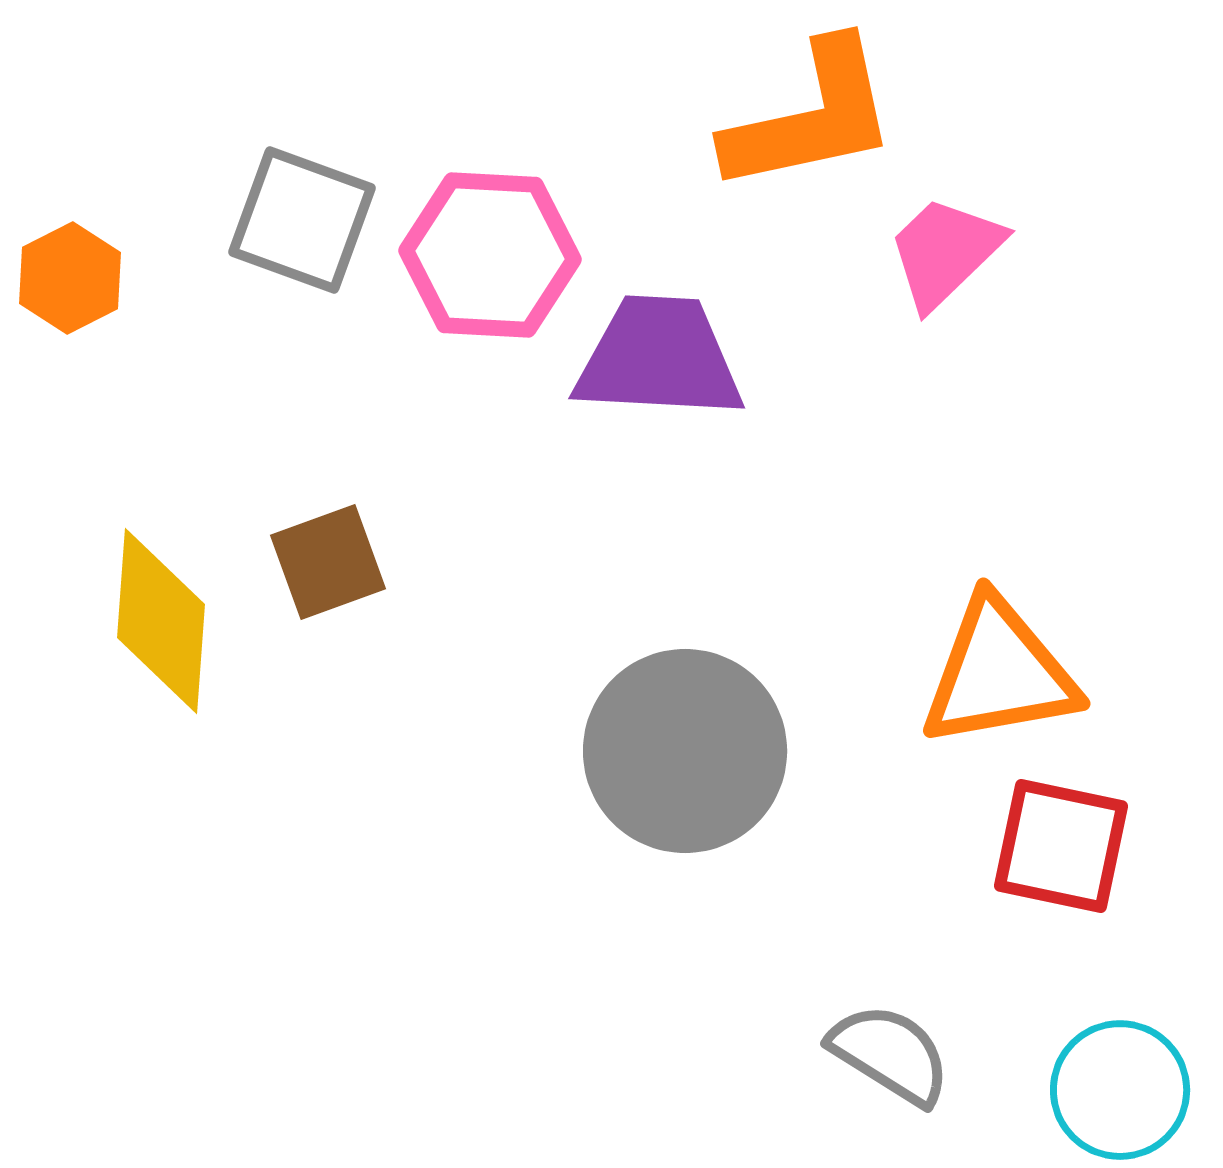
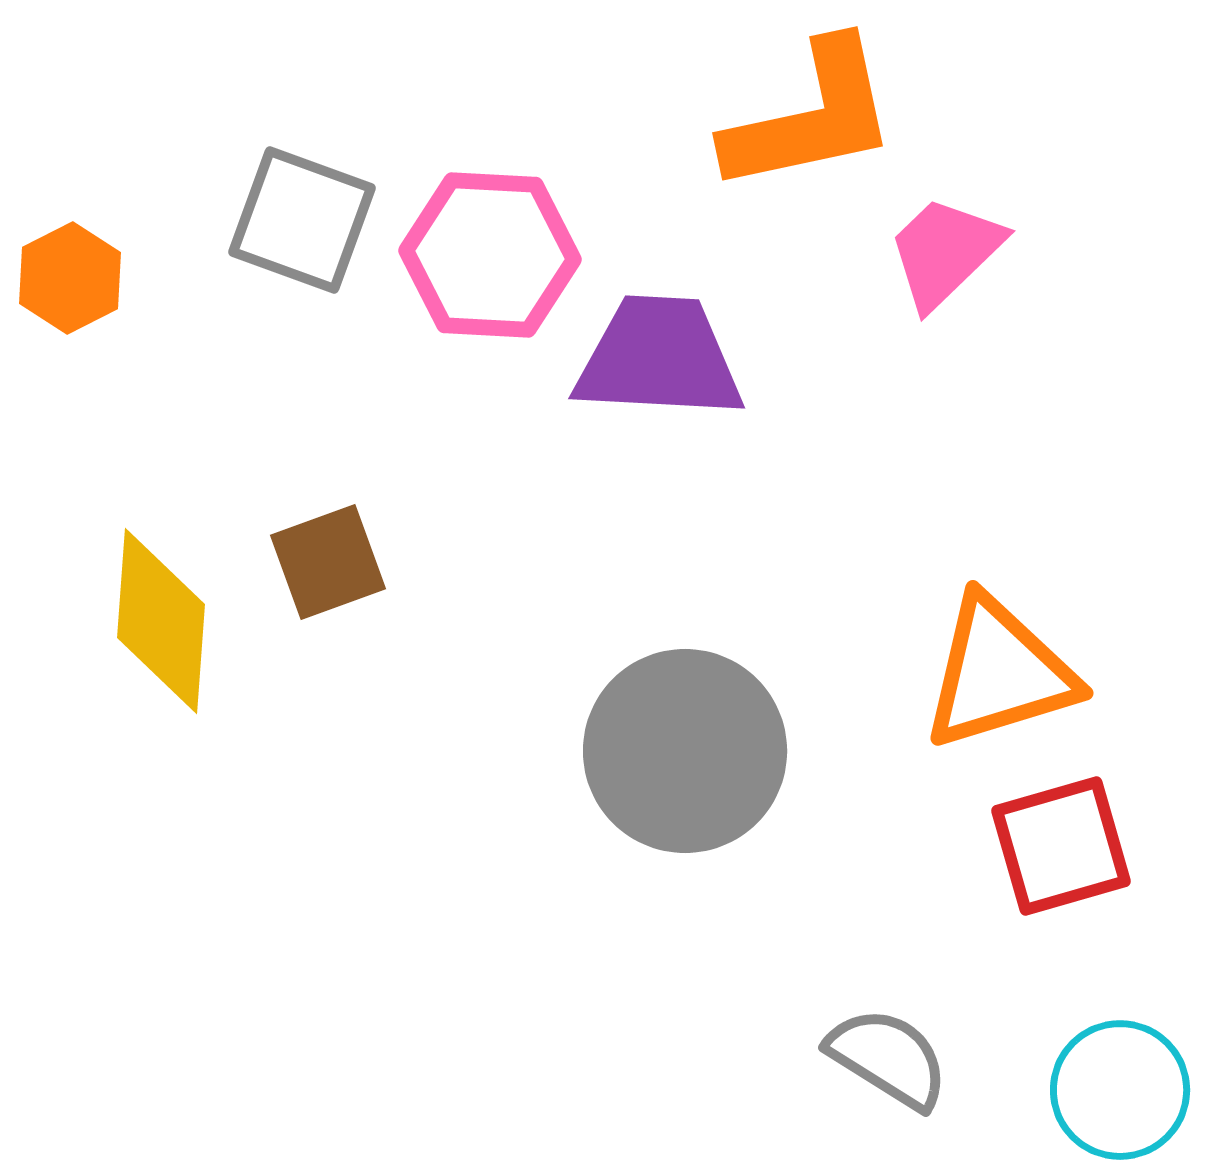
orange triangle: rotated 7 degrees counterclockwise
red square: rotated 28 degrees counterclockwise
gray semicircle: moved 2 px left, 4 px down
